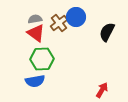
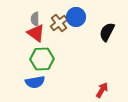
gray semicircle: rotated 80 degrees counterclockwise
blue semicircle: moved 1 px down
